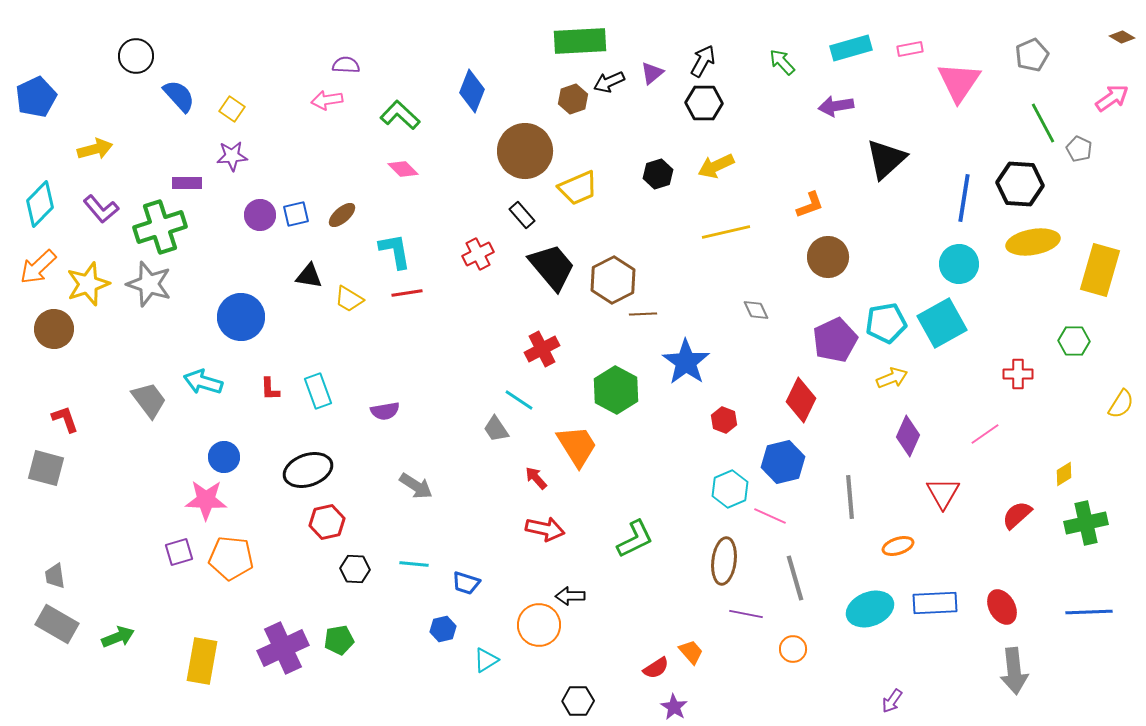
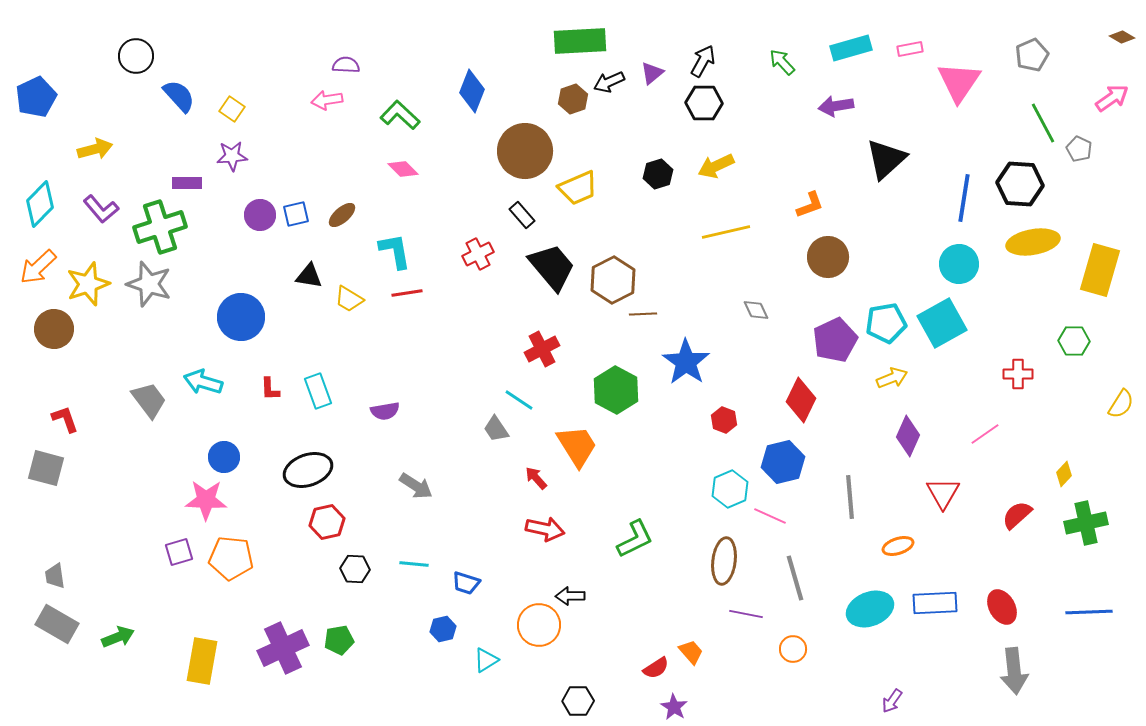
yellow diamond at (1064, 474): rotated 15 degrees counterclockwise
